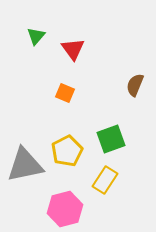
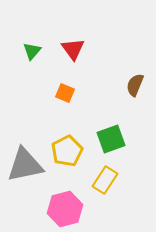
green triangle: moved 4 px left, 15 px down
